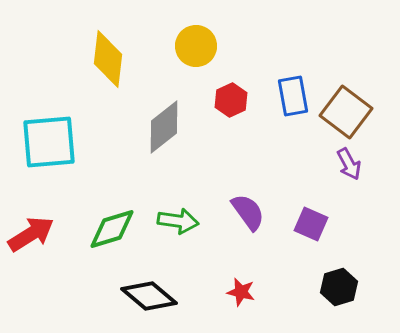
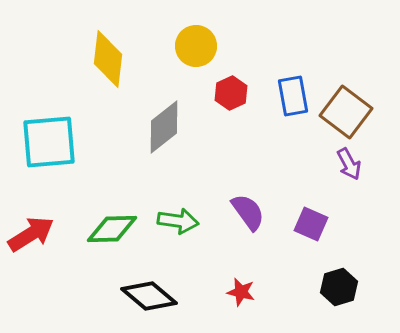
red hexagon: moved 7 px up
green diamond: rotated 15 degrees clockwise
